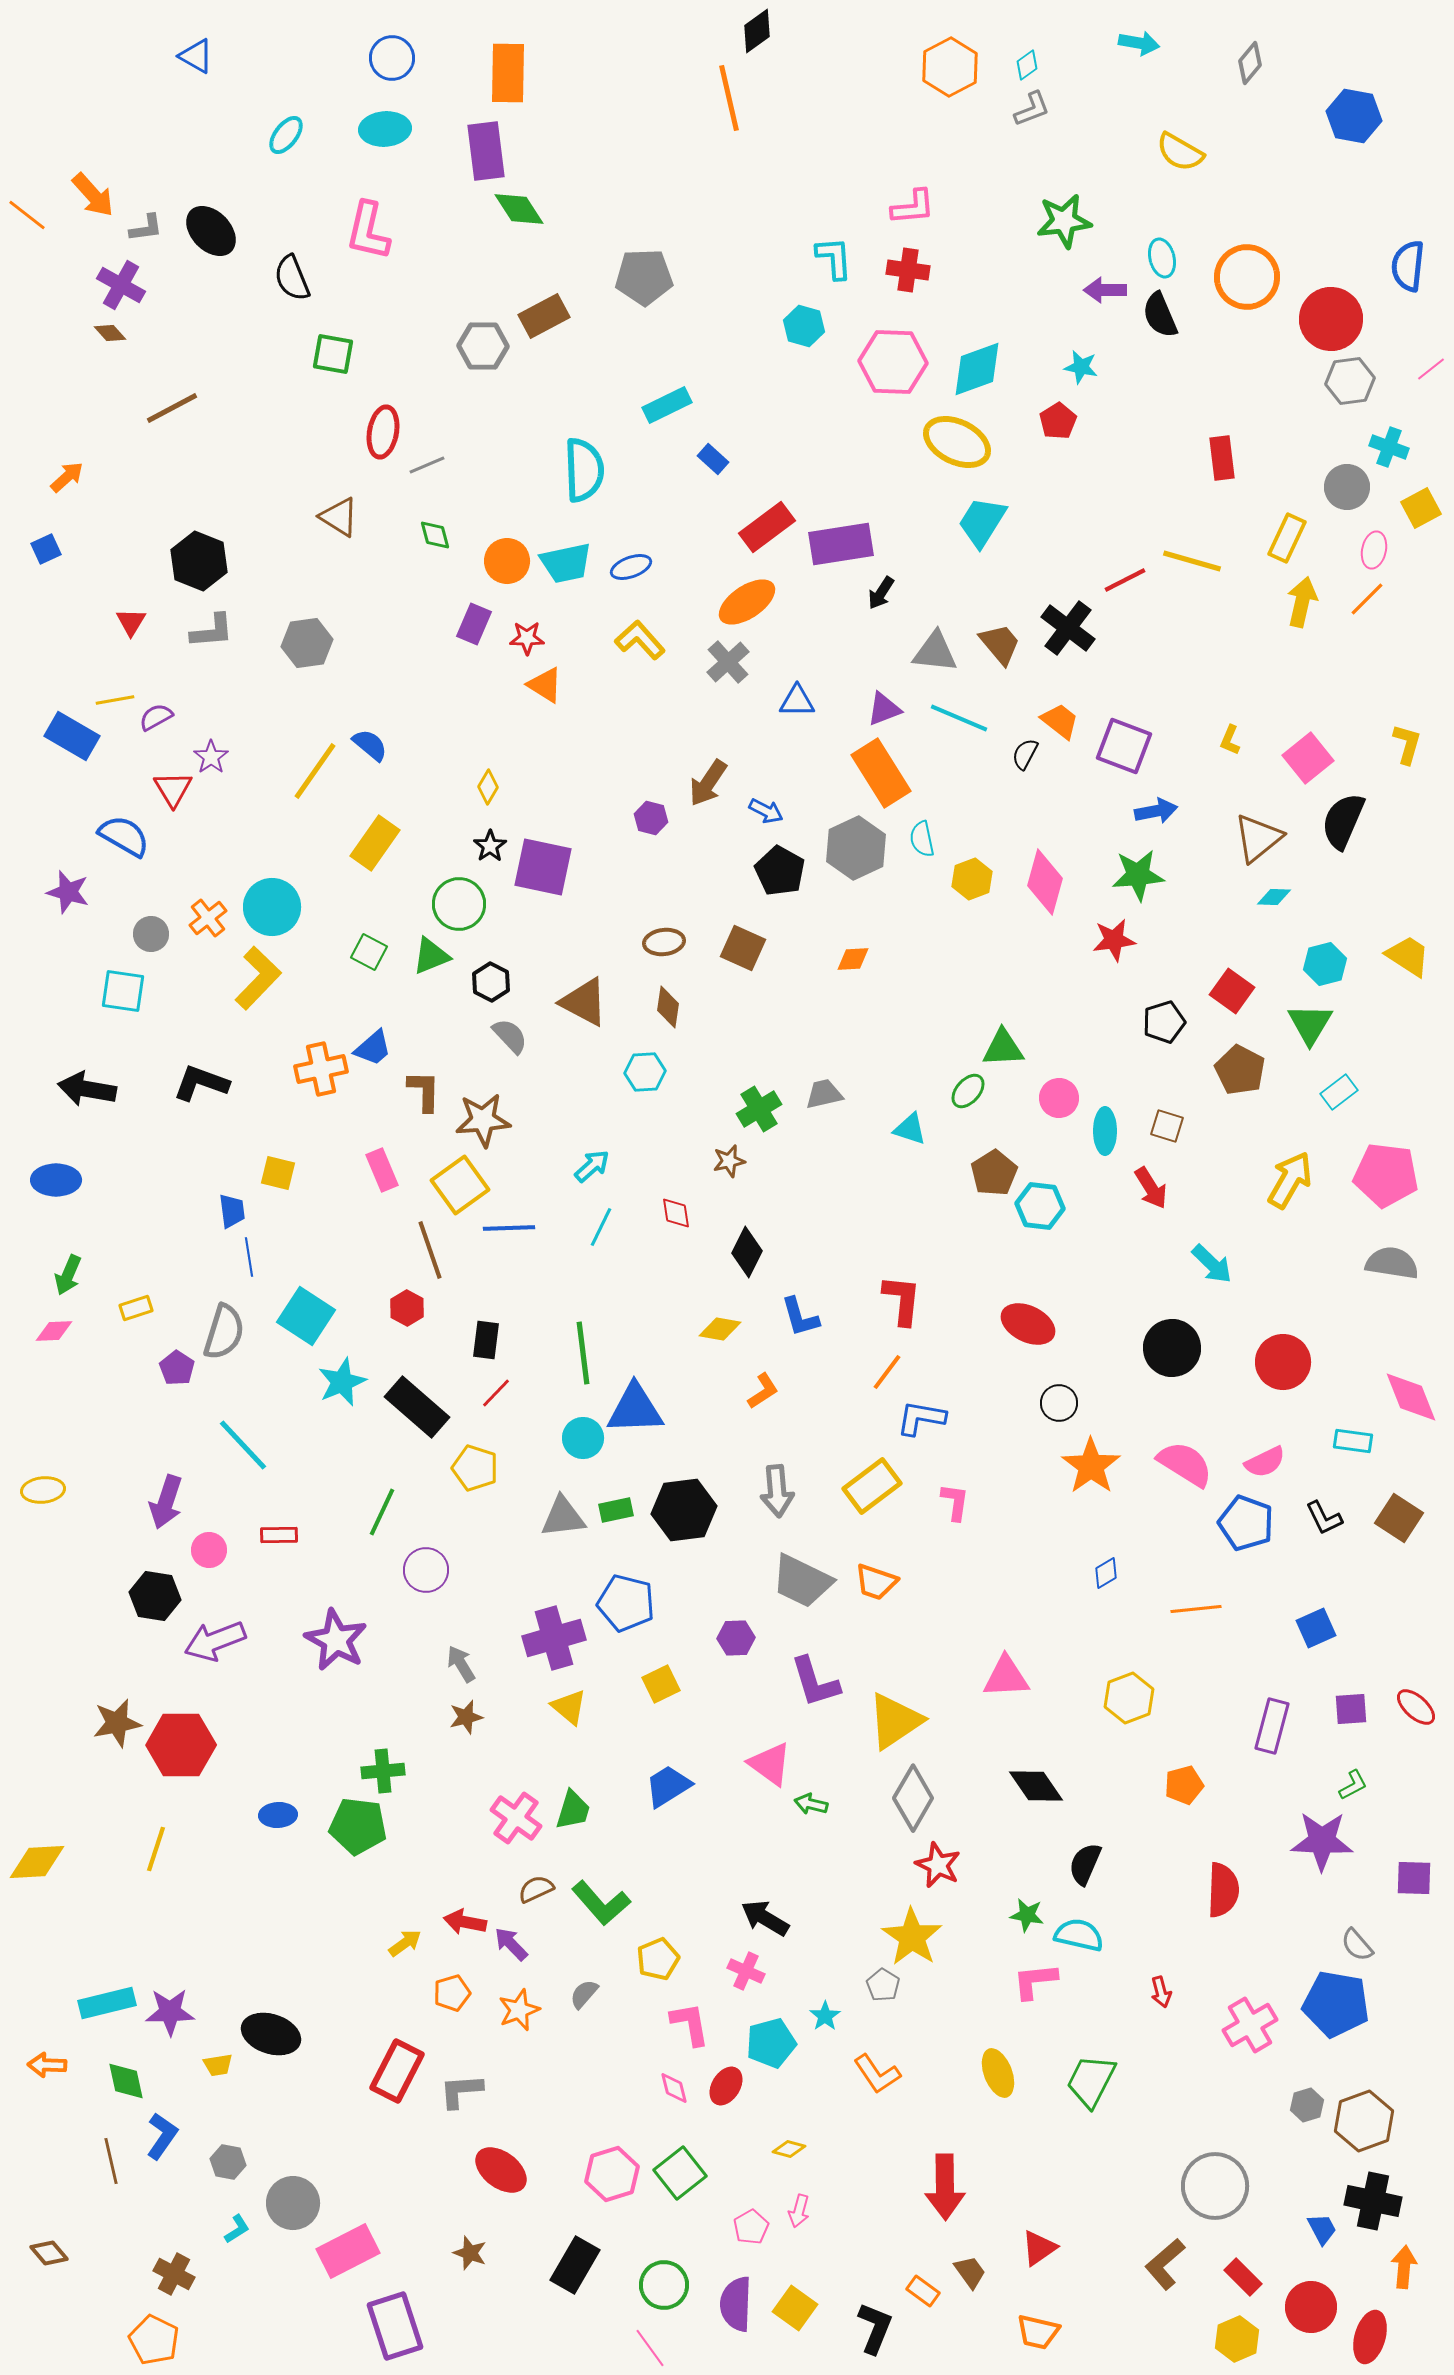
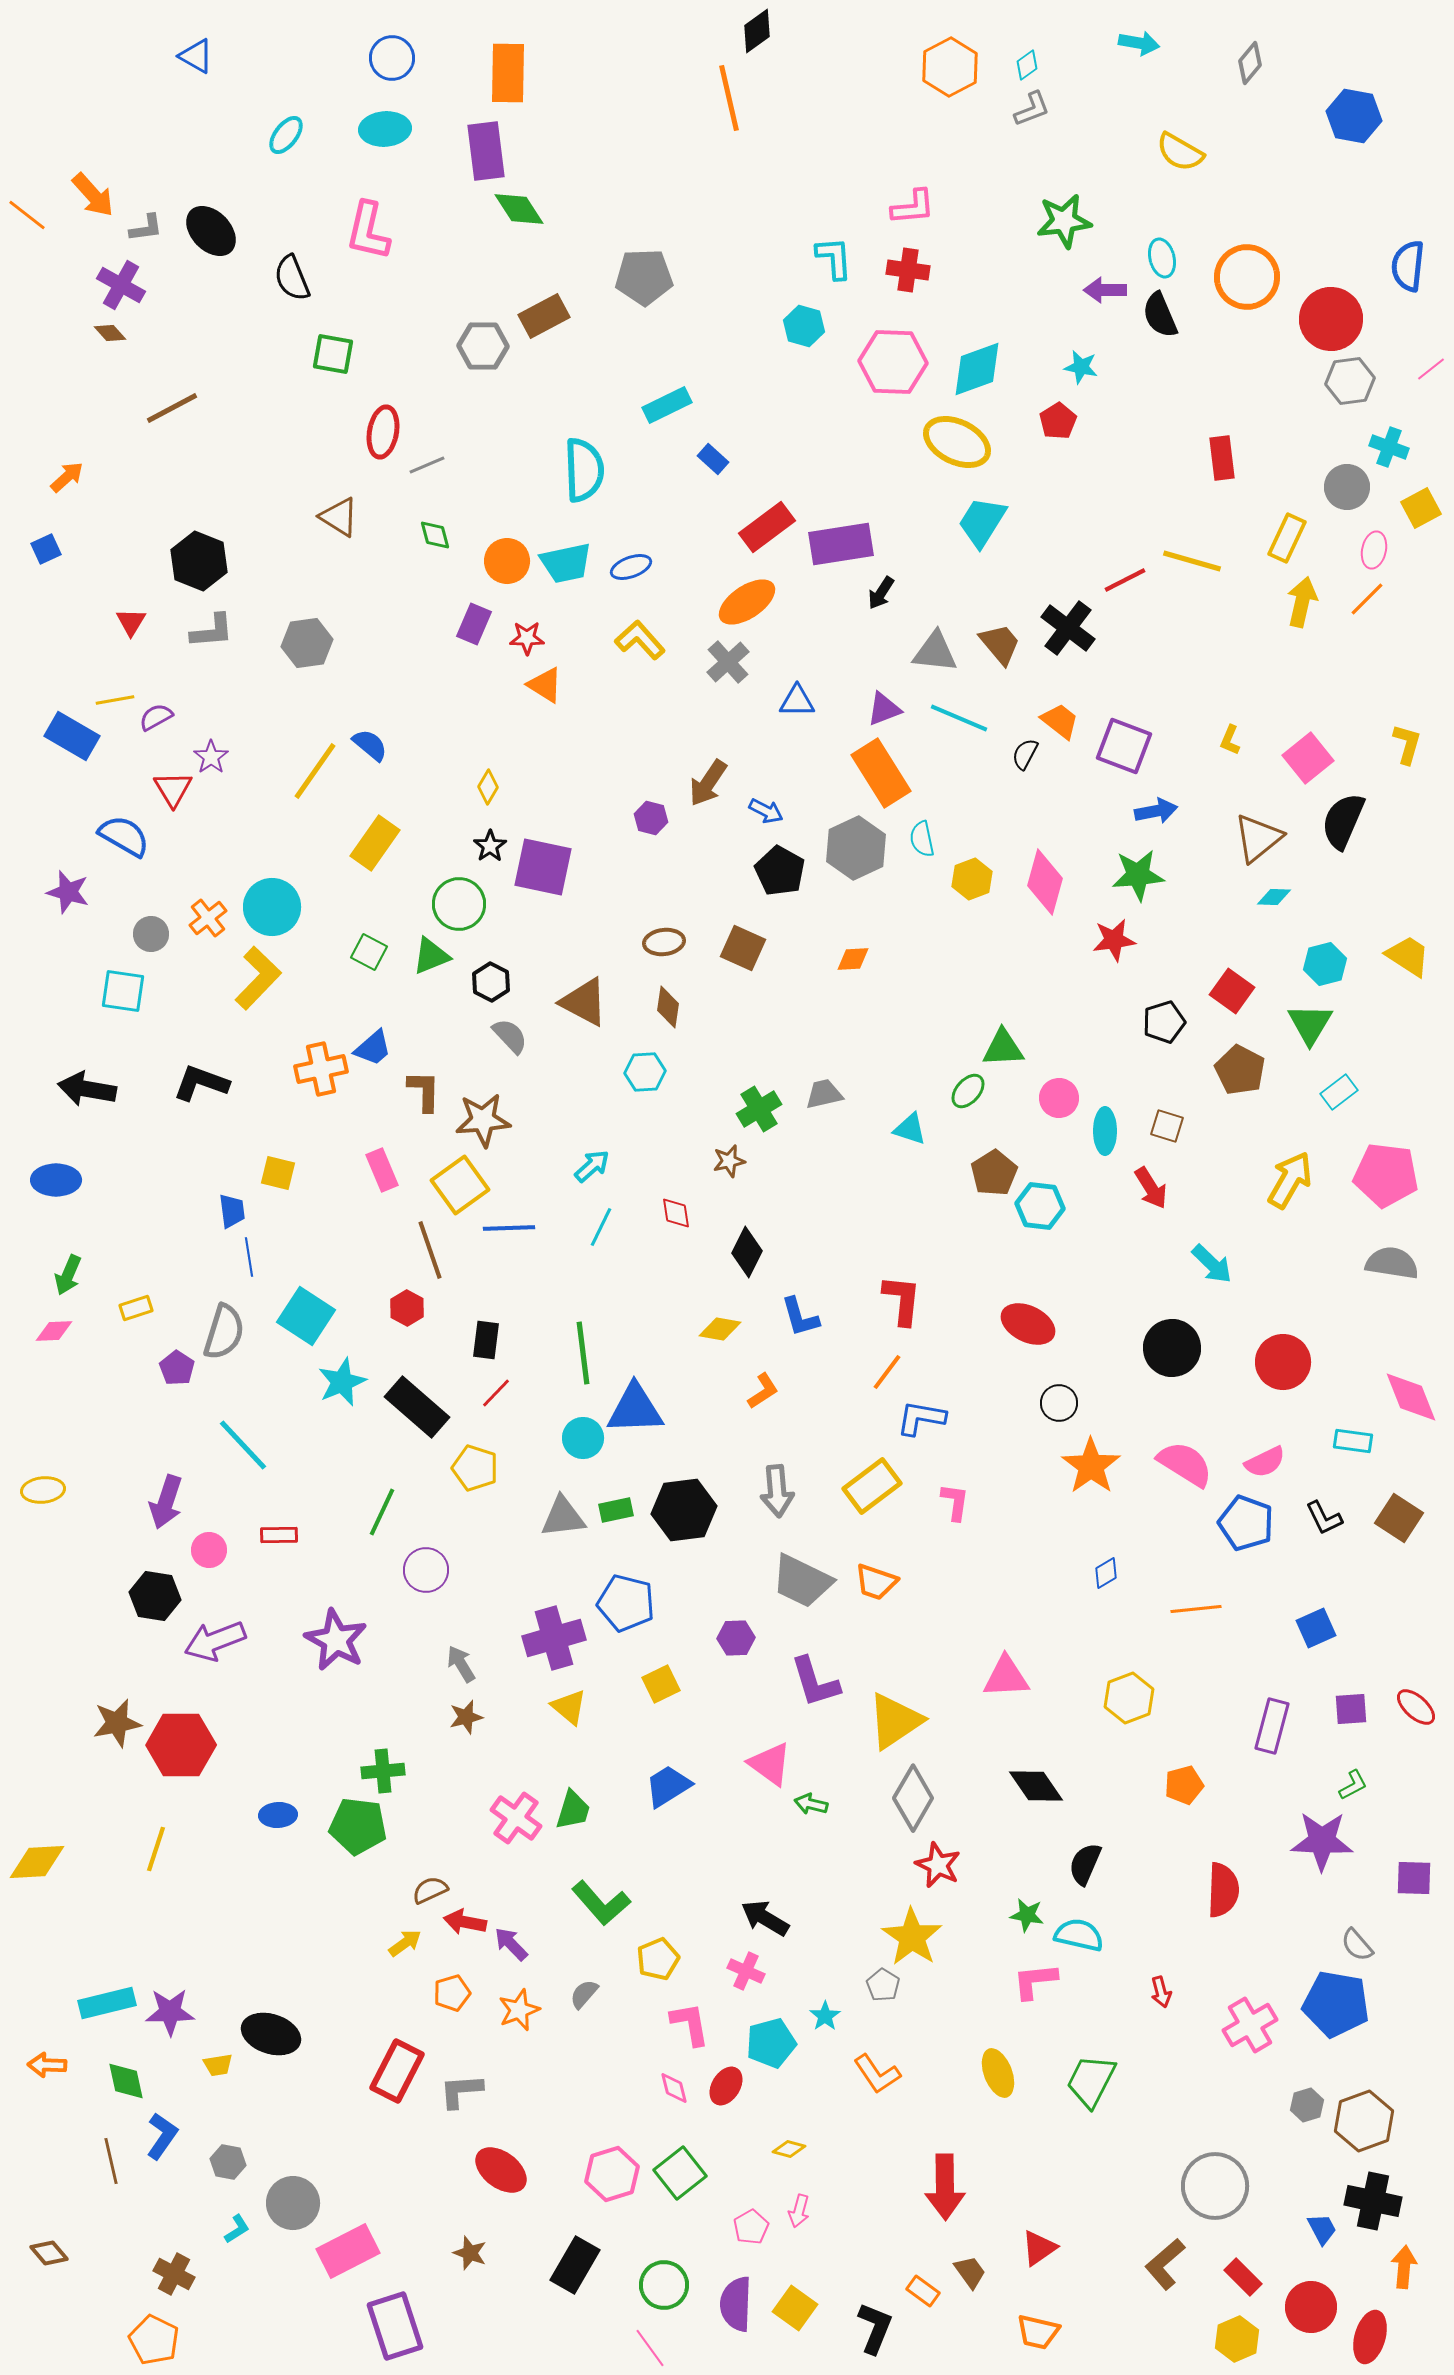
brown semicircle at (536, 1889): moved 106 px left, 1 px down
